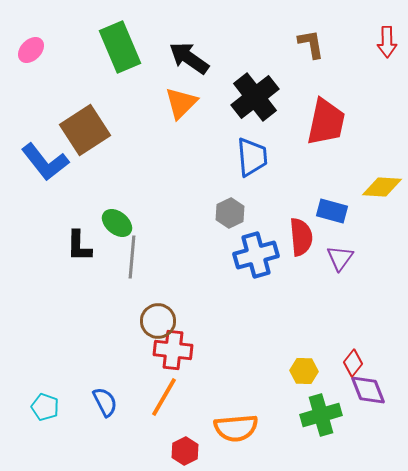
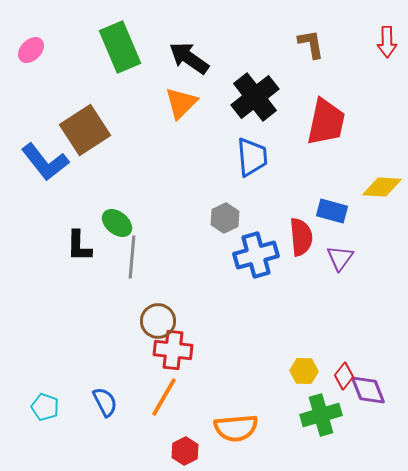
gray hexagon: moved 5 px left, 5 px down
red diamond: moved 9 px left, 13 px down
